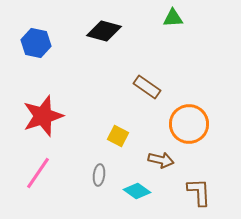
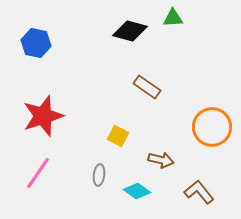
black diamond: moved 26 px right
orange circle: moved 23 px right, 3 px down
brown L-shape: rotated 36 degrees counterclockwise
